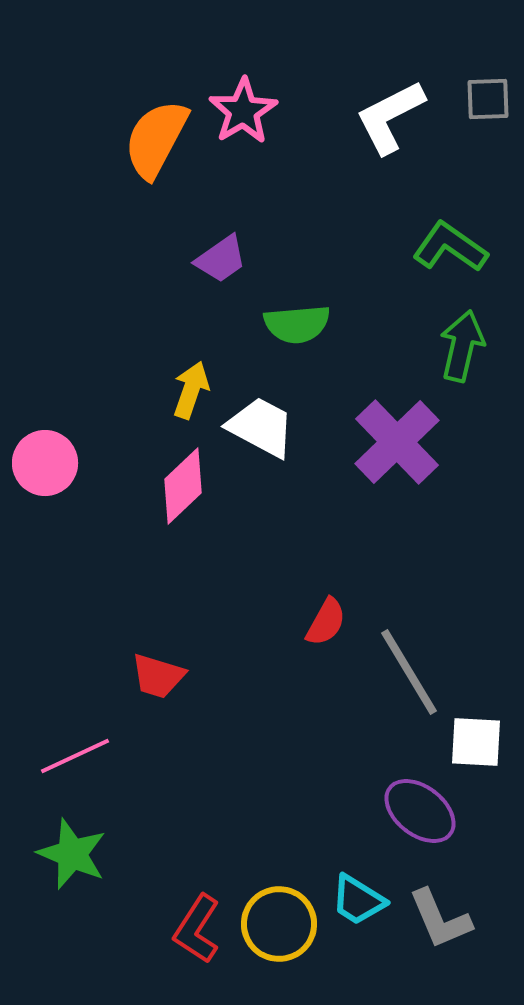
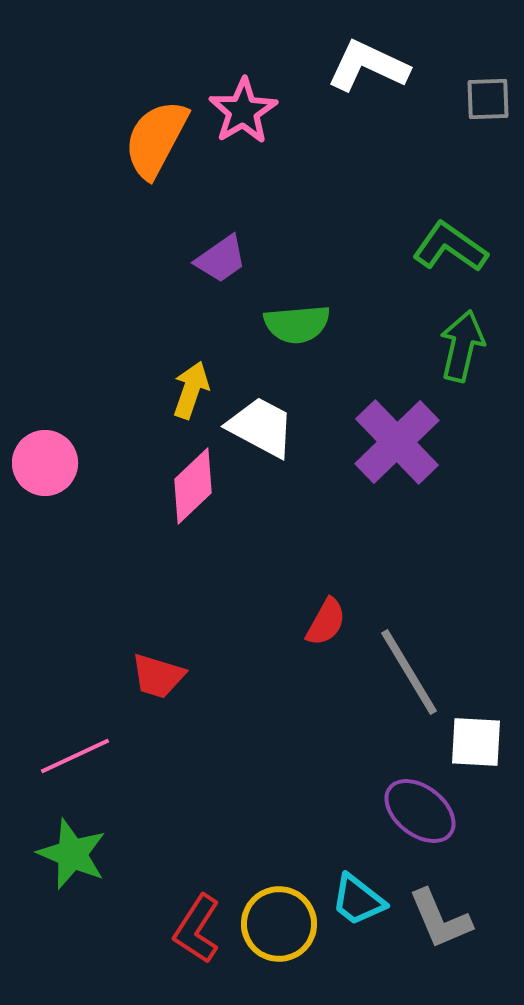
white L-shape: moved 22 px left, 51 px up; rotated 52 degrees clockwise
pink diamond: moved 10 px right
cyan trapezoid: rotated 6 degrees clockwise
